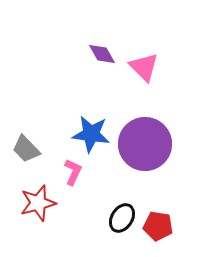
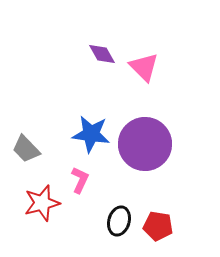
pink L-shape: moved 7 px right, 8 px down
red star: moved 4 px right
black ellipse: moved 3 px left, 3 px down; rotated 16 degrees counterclockwise
